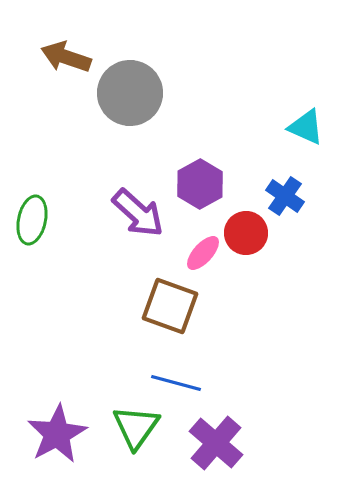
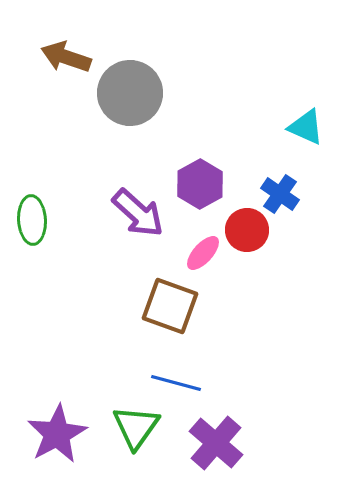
blue cross: moved 5 px left, 2 px up
green ellipse: rotated 15 degrees counterclockwise
red circle: moved 1 px right, 3 px up
